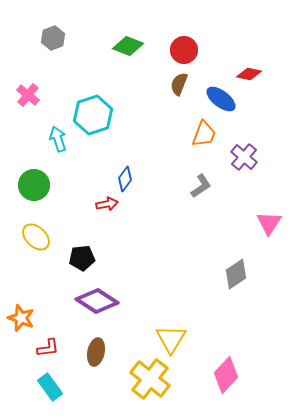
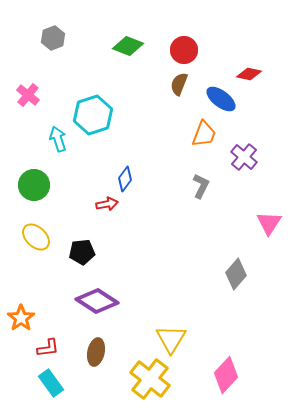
gray L-shape: rotated 30 degrees counterclockwise
black pentagon: moved 6 px up
gray diamond: rotated 16 degrees counterclockwise
orange star: rotated 16 degrees clockwise
cyan rectangle: moved 1 px right, 4 px up
